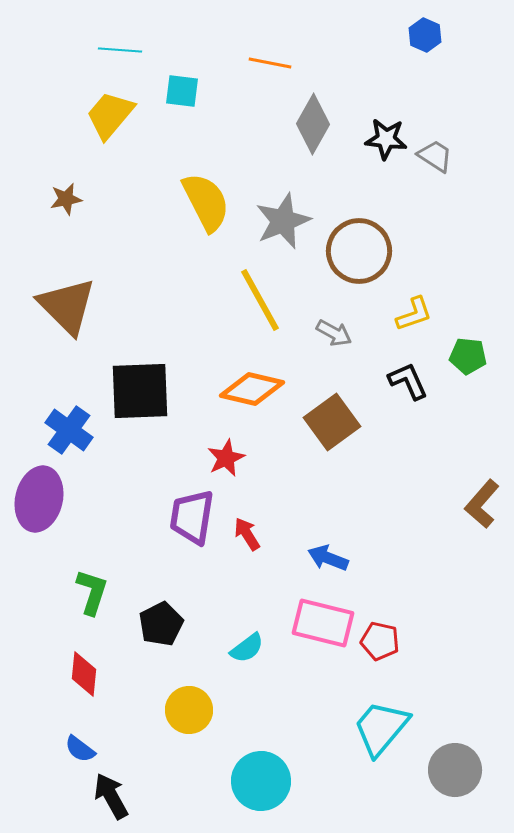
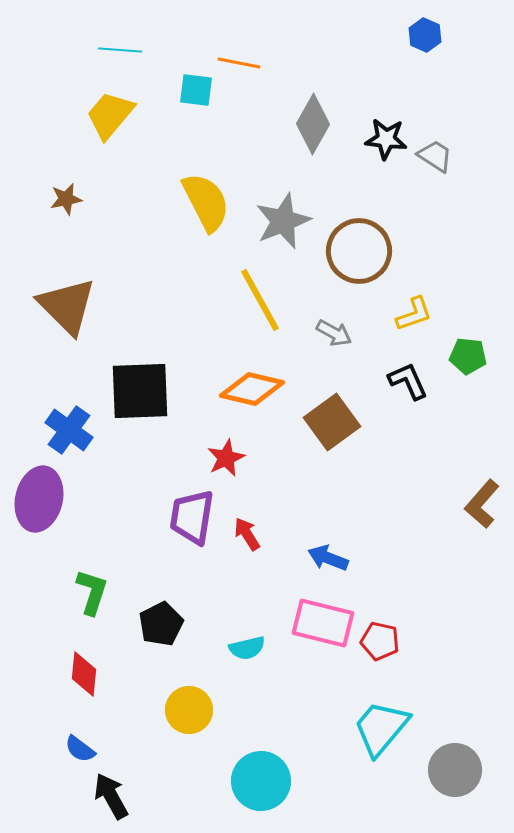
orange line: moved 31 px left
cyan square: moved 14 px right, 1 px up
cyan semicircle: rotated 24 degrees clockwise
